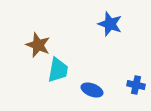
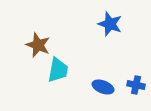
blue ellipse: moved 11 px right, 3 px up
